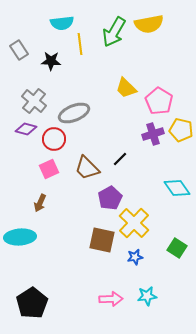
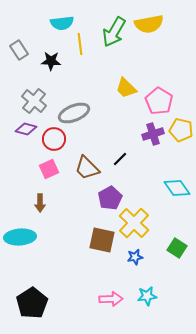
brown arrow: rotated 24 degrees counterclockwise
